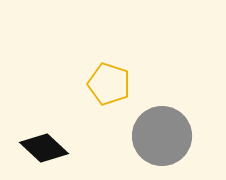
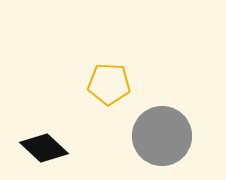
yellow pentagon: rotated 15 degrees counterclockwise
